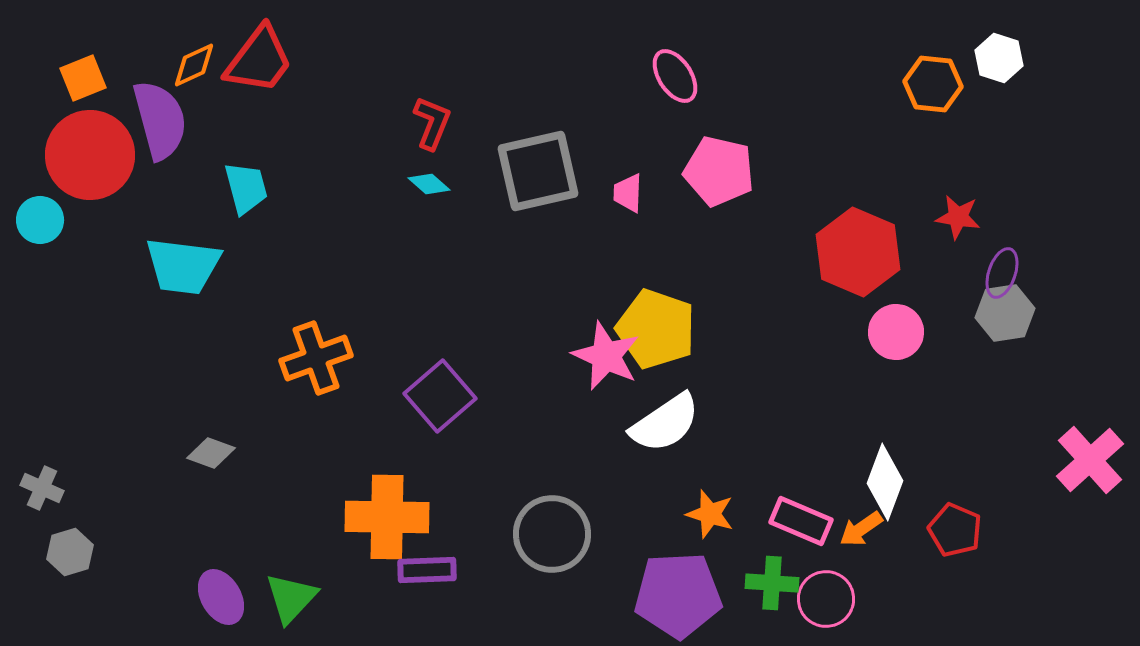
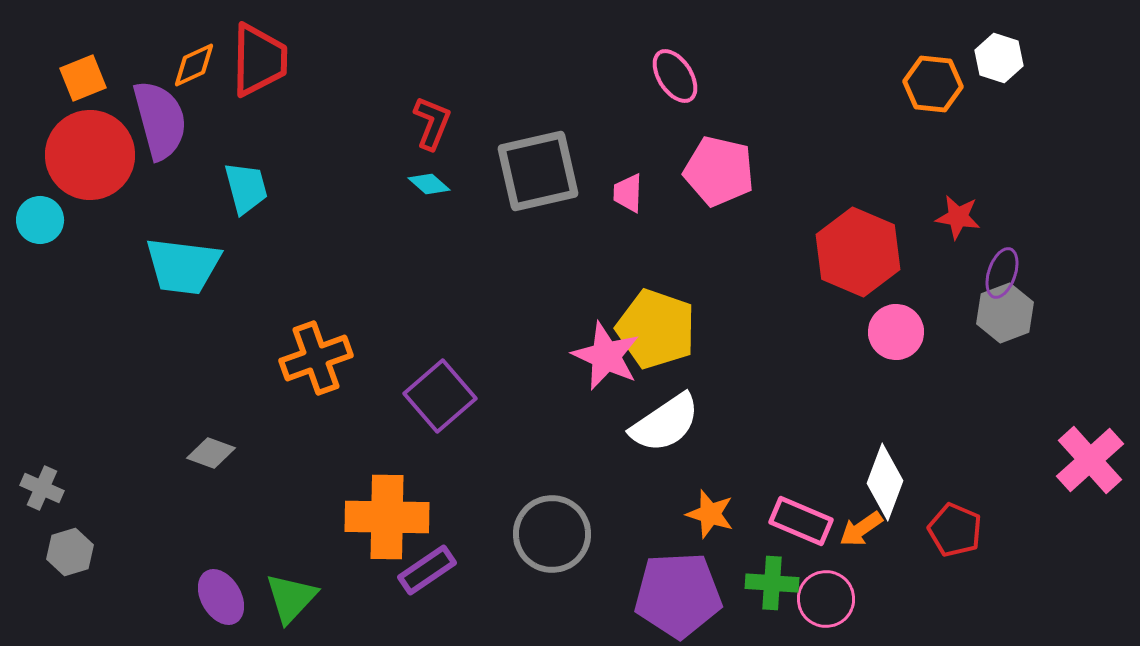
red trapezoid at (259, 60): rotated 36 degrees counterclockwise
gray hexagon at (1005, 313): rotated 12 degrees counterclockwise
purple rectangle at (427, 570): rotated 32 degrees counterclockwise
